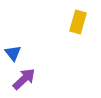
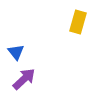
blue triangle: moved 3 px right, 1 px up
